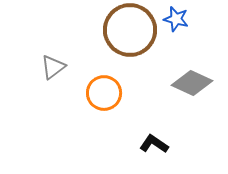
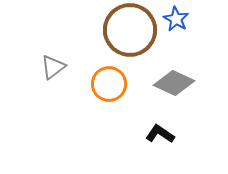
blue star: rotated 15 degrees clockwise
gray diamond: moved 18 px left
orange circle: moved 5 px right, 9 px up
black L-shape: moved 6 px right, 10 px up
